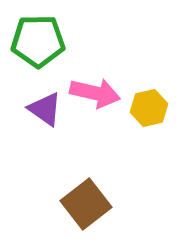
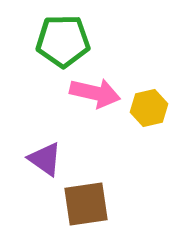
green pentagon: moved 25 px right
purple triangle: moved 50 px down
brown square: rotated 30 degrees clockwise
